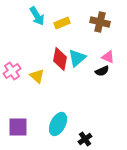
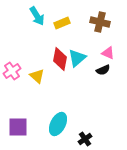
pink triangle: moved 4 px up
black semicircle: moved 1 px right, 1 px up
